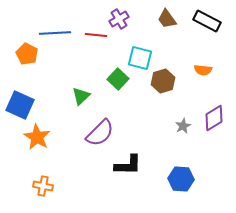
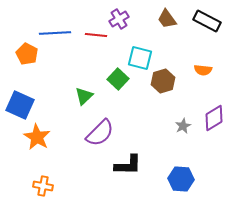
green triangle: moved 3 px right
